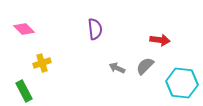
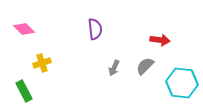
gray arrow: moved 3 px left; rotated 91 degrees counterclockwise
